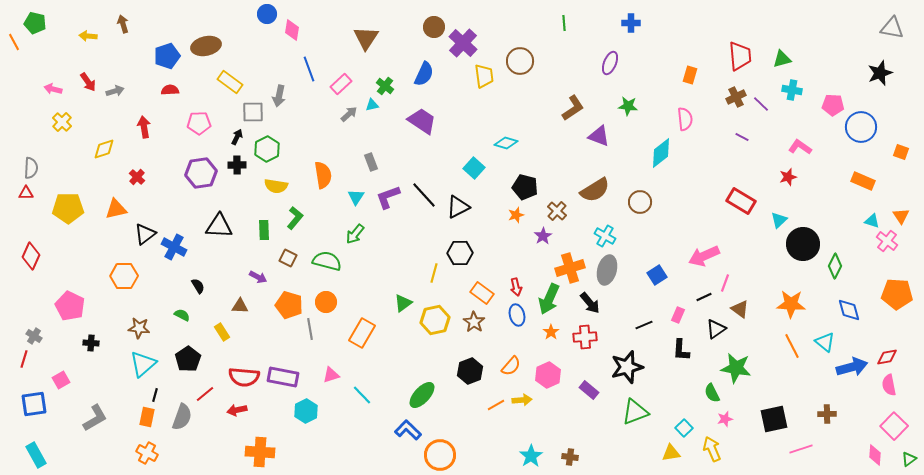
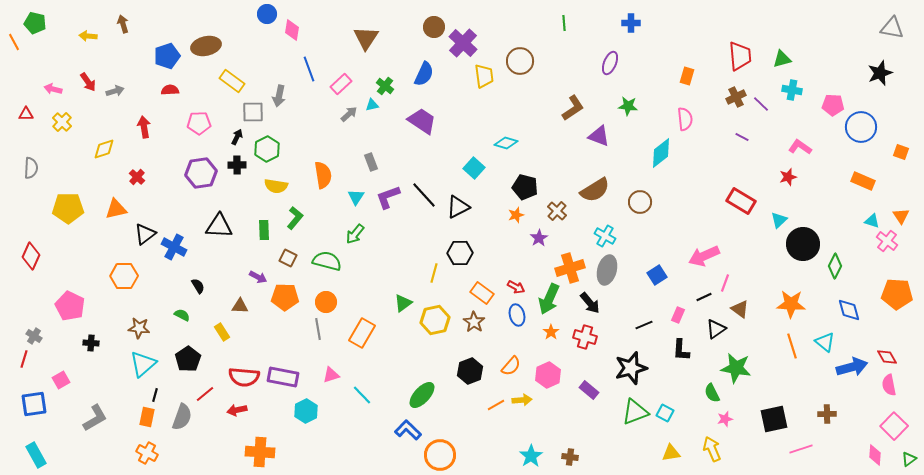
orange rectangle at (690, 75): moved 3 px left, 1 px down
yellow rectangle at (230, 82): moved 2 px right, 1 px up
red triangle at (26, 193): moved 79 px up
purple star at (543, 236): moved 4 px left, 2 px down
red arrow at (516, 287): rotated 48 degrees counterclockwise
orange pentagon at (289, 305): moved 4 px left, 8 px up; rotated 16 degrees counterclockwise
gray line at (310, 329): moved 8 px right
red cross at (585, 337): rotated 20 degrees clockwise
orange line at (792, 346): rotated 10 degrees clockwise
red diamond at (887, 357): rotated 70 degrees clockwise
black star at (627, 367): moved 4 px right, 1 px down
cyan square at (684, 428): moved 19 px left, 15 px up; rotated 18 degrees counterclockwise
